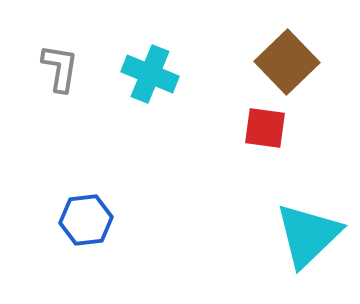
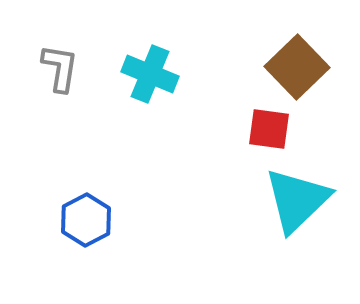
brown square: moved 10 px right, 5 px down
red square: moved 4 px right, 1 px down
blue hexagon: rotated 21 degrees counterclockwise
cyan triangle: moved 11 px left, 35 px up
